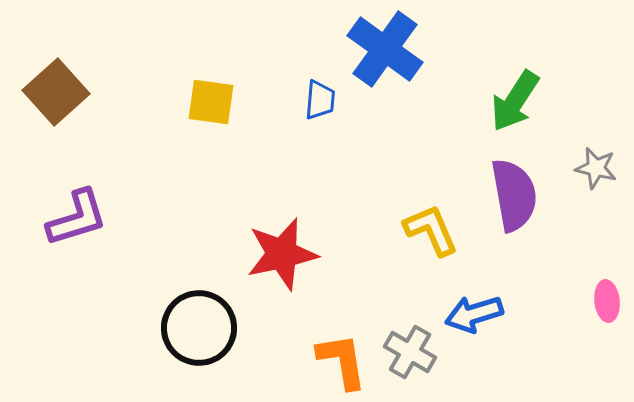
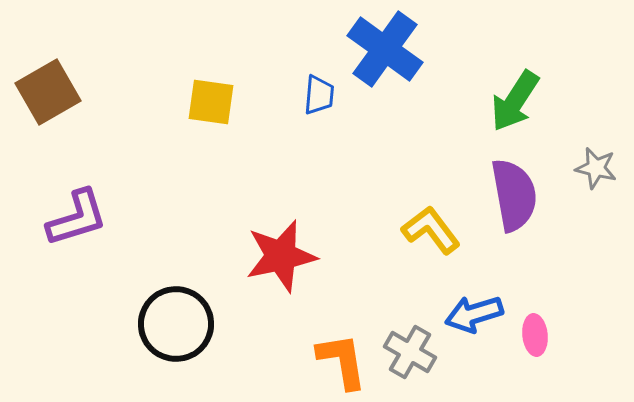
brown square: moved 8 px left; rotated 12 degrees clockwise
blue trapezoid: moved 1 px left, 5 px up
yellow L-shape: rotated 14 degrees counterclockwise
red star: moved 1 px left, 2 px down
pink ellipse: moved 72 px left, 34 px down
black circle: moved 23 px left, 4 px up
